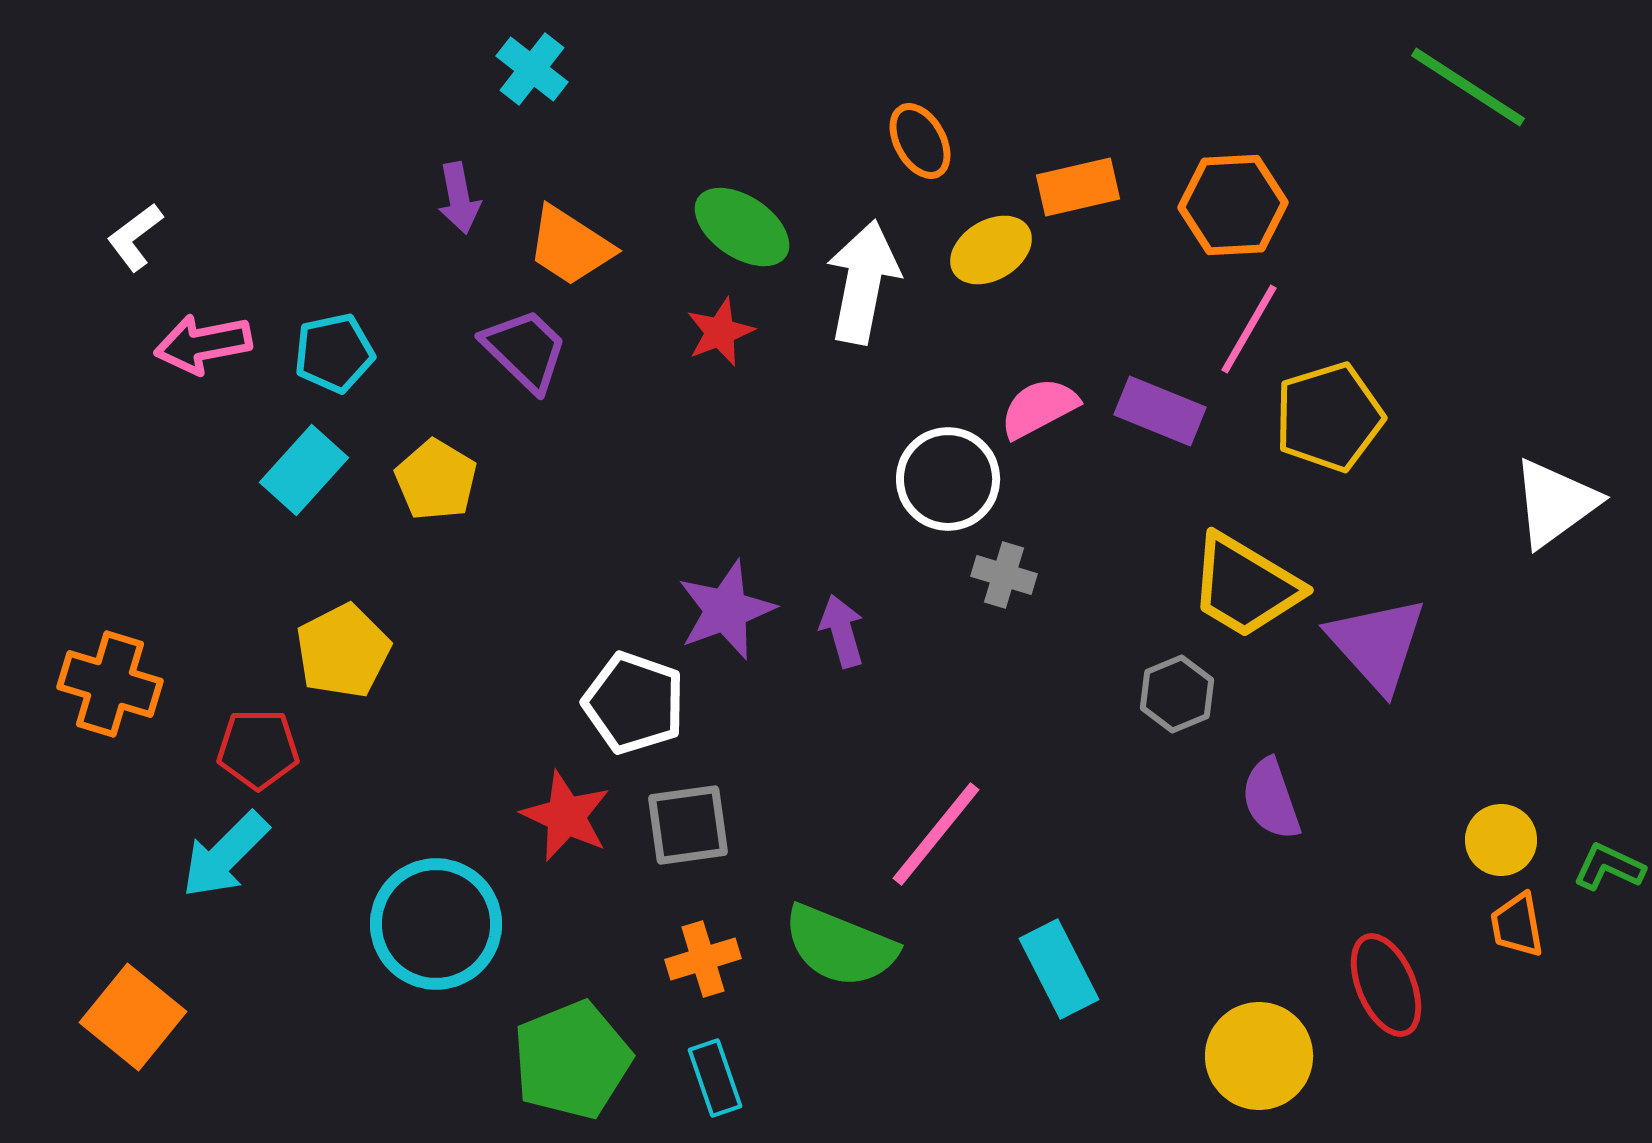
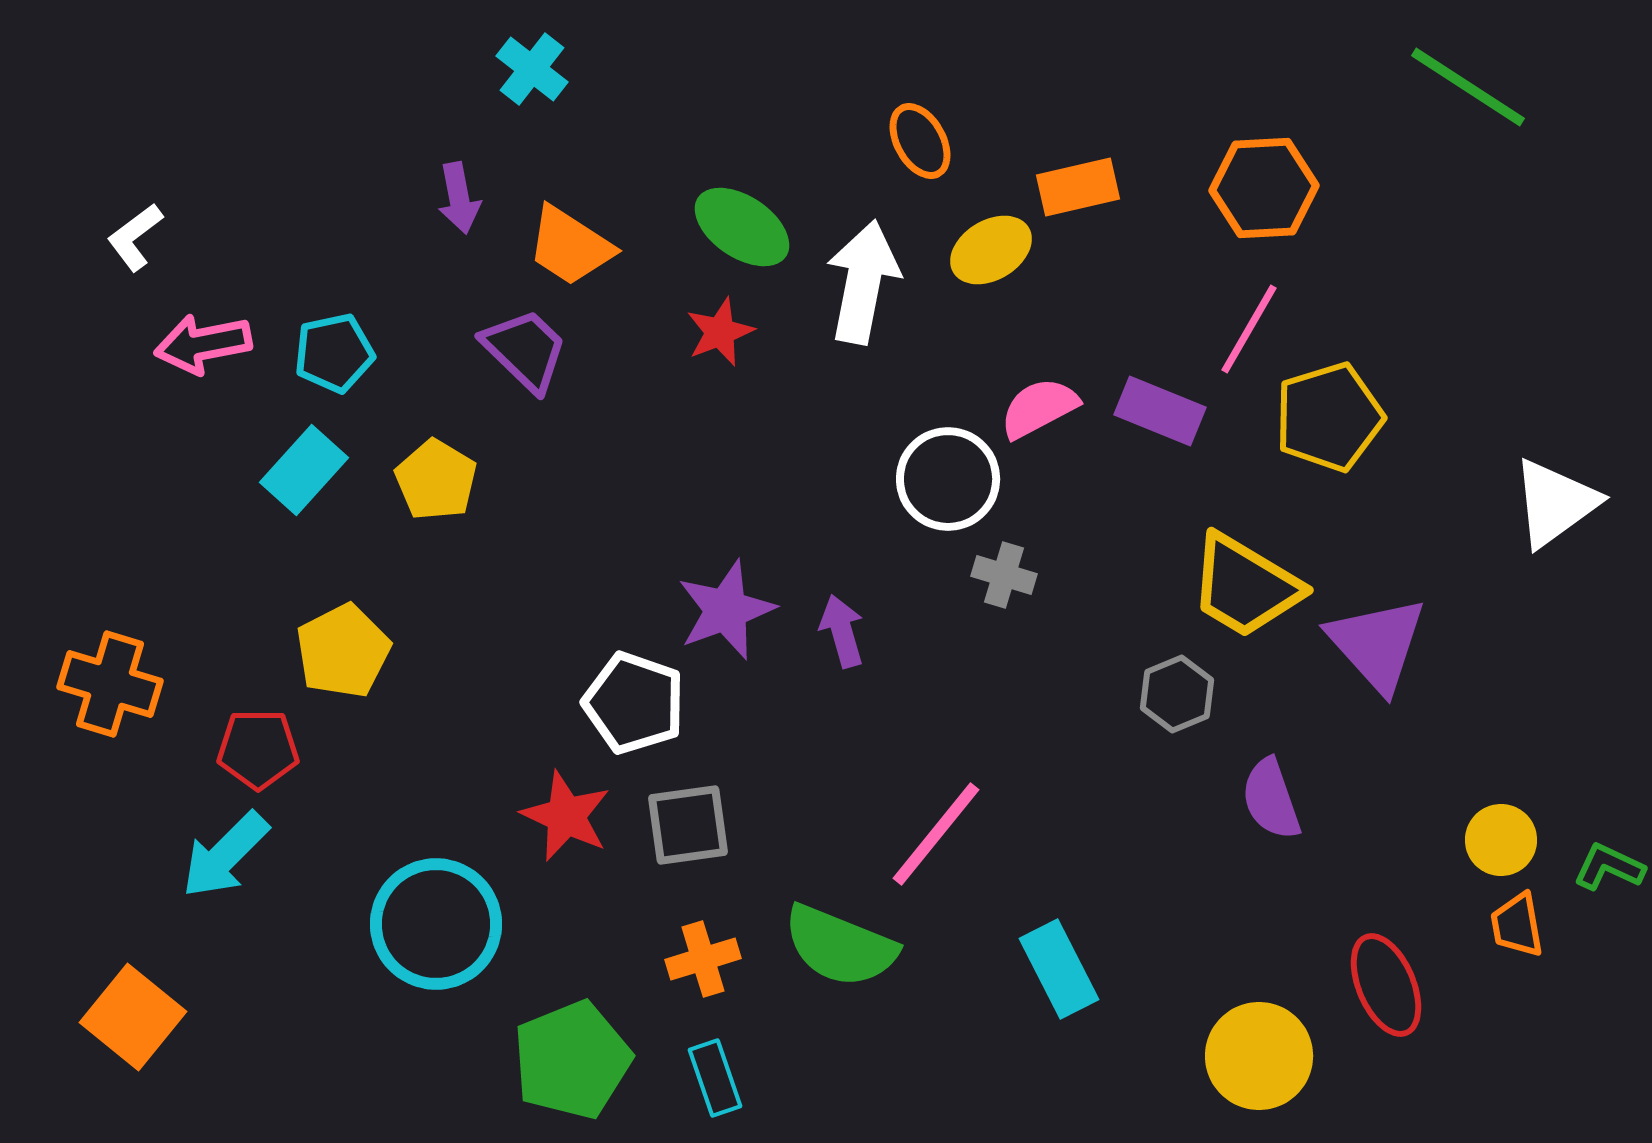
orange hexagon at (1233, 205): moved 31 px right, 17 px up
